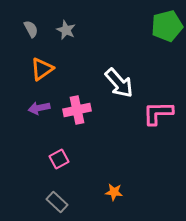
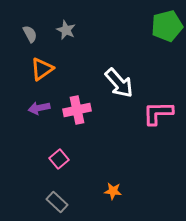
gray semicircle: moved 1 px left, 5 px down
pink square: rotated 12 degrees counterclockwise
orange star: moved 1 px left, 1 px up
